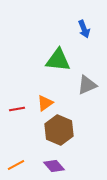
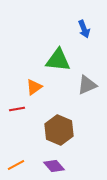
orange triangle: moved 11 px left, 16 px up
